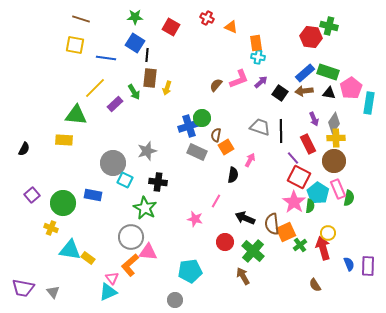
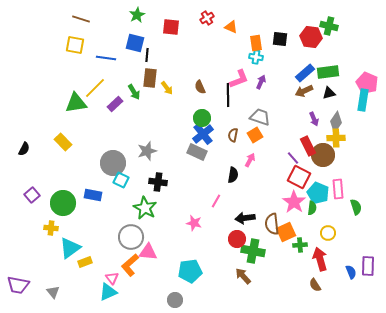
green star at (135, 17): moved 2 px right, 2 px up; rotated 28 degrees counterclockwise
red cross at (207, 18): rotated 32 degrees clockwise
red square at (171, 27): rotated 24 degrees counterclockwise
blue square at (135, 43): rotated 18 degrees counterclockwise
cyan cross at (258, 57): moved 2 px left
green rectangle at (328, 72): rotated 25 degrees counterclockwise
purple arrow at (261, 82): rotated 24 degrees counterclockwise
brown semicircle at (216, 85): moved 16 px left, 2 px down; rotated 64 degrees counterclockwise
yellow arrow at (167, 88): rotated 56 degrees counterclockwise
pink pentagon at (351, 88): moved 16 px right, 5 px up; rotated 15 degrees counterclockwise
brown arrow at (304, 91): rotated 18 degrees counterclockwise
black square at (280, 93): moved 54 px up; rotated 28 degrees counterclockwise
black triangle at (329, 93): rotated 24 degrees counterclockwise
cyan rectangle at (369, 103): moved 6 px left, 3 px up
green triangle at (76, 115): moved 12 px up; rotated 15 degrees counterclockwise
gray diamond at (334, 123): moved 2 px right, 1 px up
blue cross at (189, 126): moved 14 px right, 8 px down; rotated 20 degrees counterclockwise
gray trapezoid at (260, 127): moved 10 px up
black line at (281, 131): moved 53 px left, 36 px up
brown semicircle at (216, 135): moved 17 px right
yellow rectangle at (64, 140): moved 1 px left, 2 px down; rotated 42 degrees clockwise
red rectangle at (308, 144): moved 2 px down
orange square at (226, 147): moved 29 px right, 12 px up
brown circle at (334, 161): moved 11 px left, 6 px up
cyan square at (125, 180): moved 4 px left
pink rectangle at (338, 189): rotated 18 degrees clockwise
cyan pentagon at (318, 193): rotated 10 degrees counterclockwise
green semicircle at (349, 198): moved 7 px right, 9 px down; rotated 28 degrees counterclockwise
green semicircle at (310, 206): moved 2 px right, 2 px down
black arrow at (245, 218): rotated 30 degrees counterclockwise
pink star at (195, 219): moved 1 px left, 4 px down
yellow cross at (51, 228): rotated 16 degrees counterclockwise
red circle at (225, 242): moved 12 px right, 3 px up
green cross at (300, 245): rotated 32 degrees clockwise
red arrow at (323, 248): moved 3 px left, 11 px down
cyan triangle at (70, 250): moved 2 px up; rotated 45 degrees counterclockwise
green cross at (253, 251): rotated 30 degrees counterclockwise
yellow rectangle at (88, 258): moved 3 px left, 4 px down; rotated 56 degrees counterclockwise
blue semicircle at (349, 264): moved 2 px right, 8 px down
brown arrow at (243, 276): rotated 12 degrees counterclockwise
purple trapezoid at (23, 288): moved 5 px left, 3 px up
